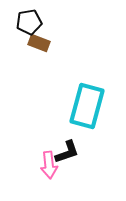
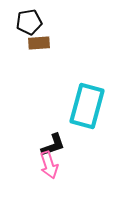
brown rectangle: rotated 25 degrees counterclockwise
black L-shape: moved 14 px left, 7 px up
pink arrow: rotated 12 degrees counterclockwise
